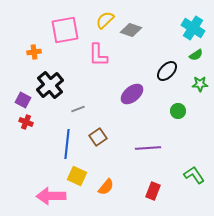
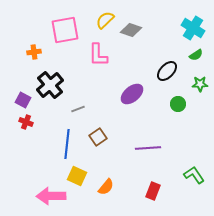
green circle: moved 7 px up
